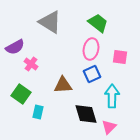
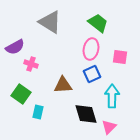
pink cross: rotated 16 degrees counterclockwise
